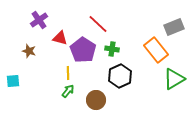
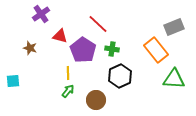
purple cross: moved 2 px right, 6 px up
red triangle: moved 2 px up
brown star: moved 1 px right, 3 px up
green triangle: rotated 35 degrees clockwise
